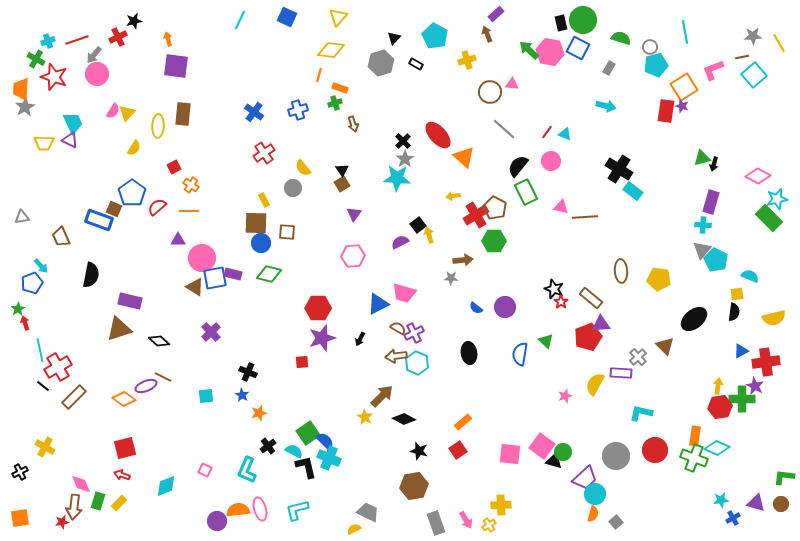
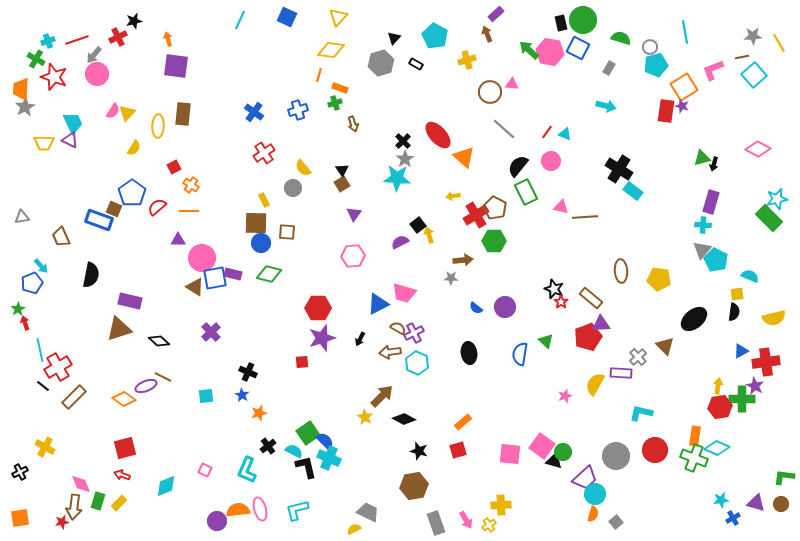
pink diamond at (758, 176): moved 27 px up
brown arrow at (396, 356): moved 6 px left, 4 px up
red square at (458, 450): rotated 18 degrees clockwise
